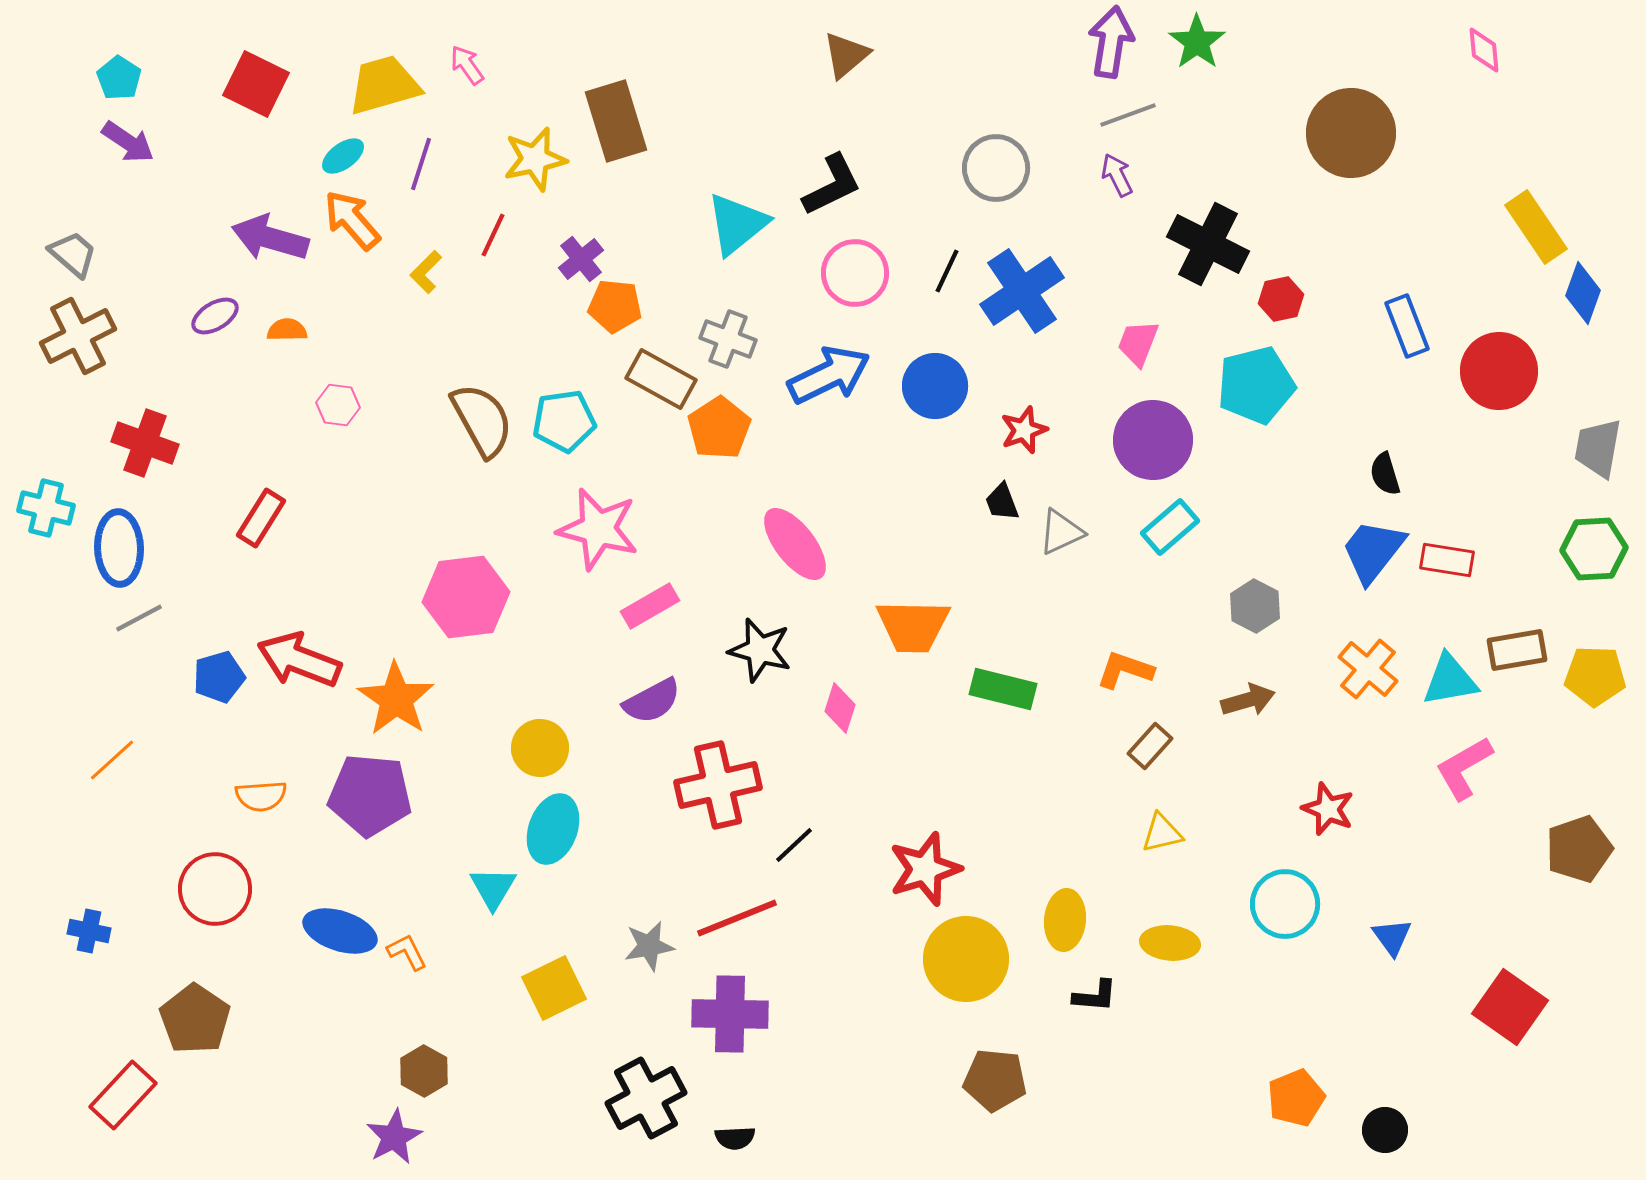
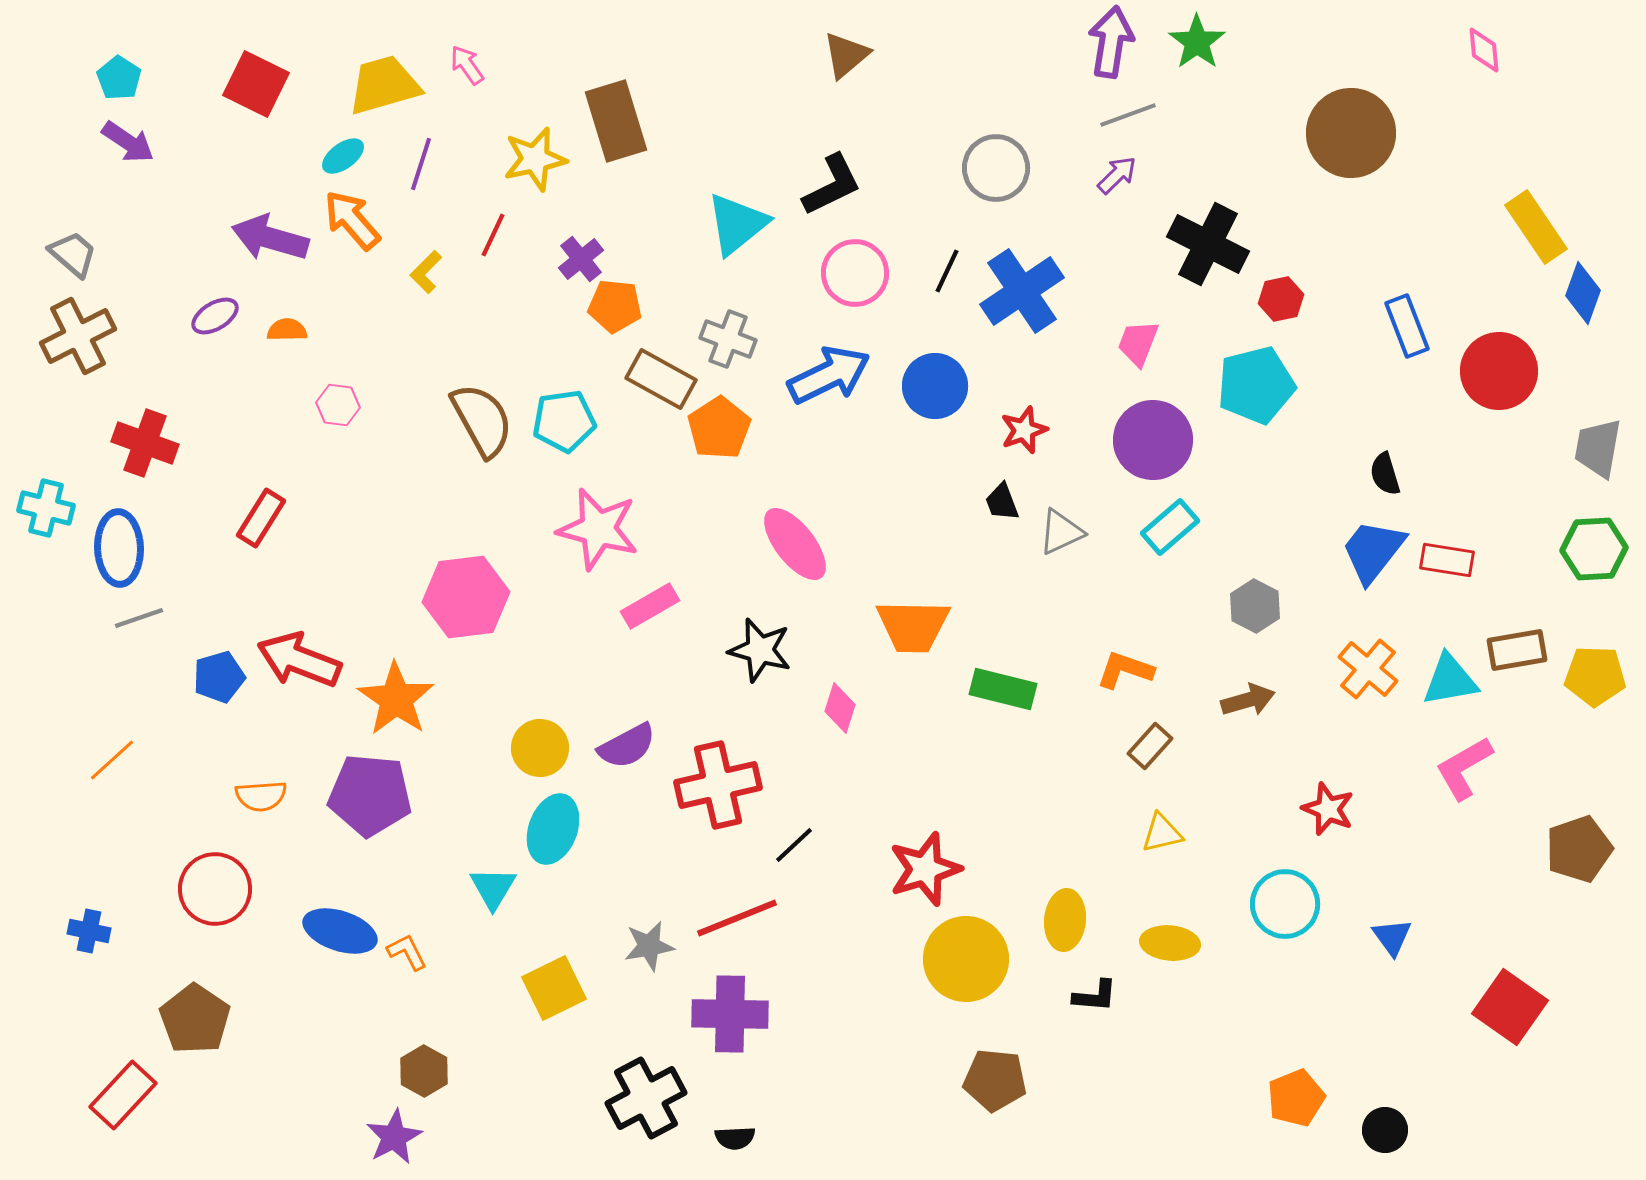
purple arrow at (1117, 175): rotated 72 degrees clockwise
gray line at (139, 618): rotated 9 degrees clockwise
purple semicircle at (652, 701): moved 25 px left, 45 px down
